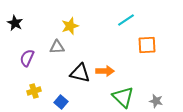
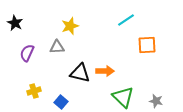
purple semicircle: moved 5 px up
